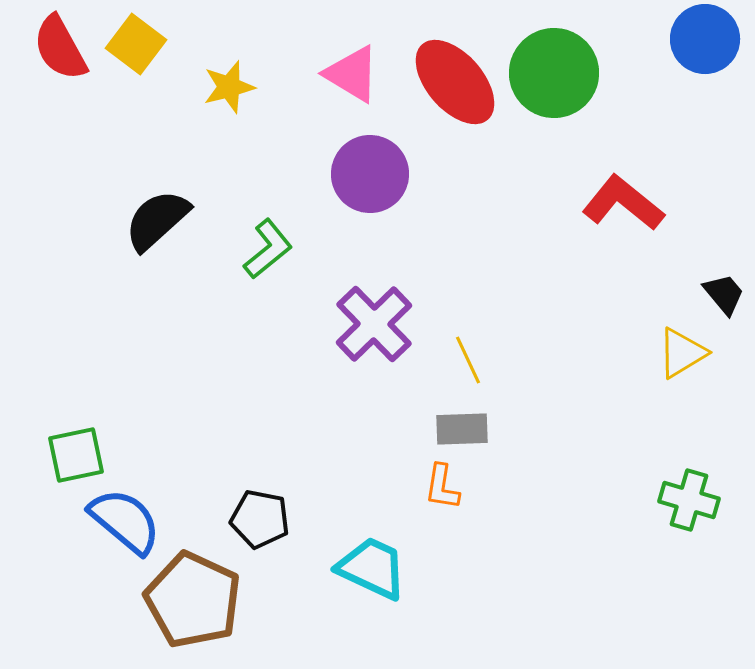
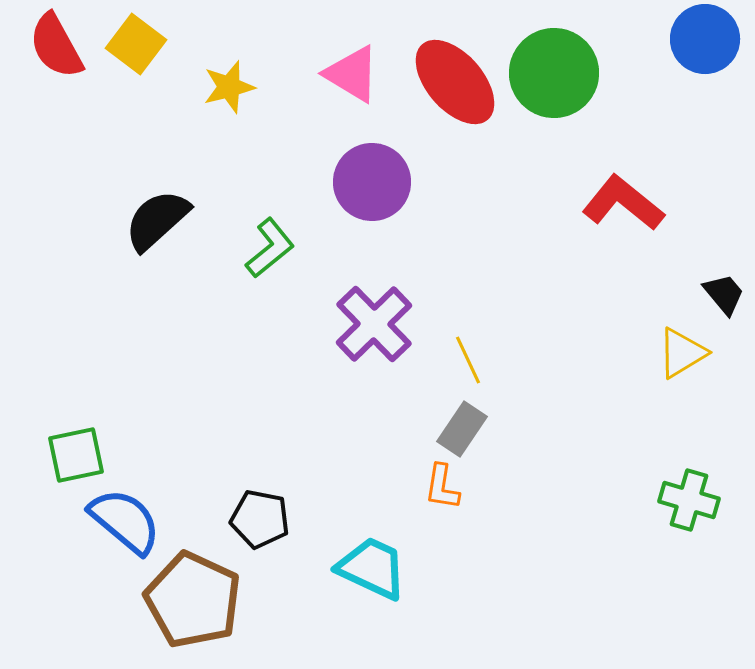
red semicircle: moved 4 px left, 2 px up
purple circle: moved 2 px right, 8 px down
green L-shape: moved 2 px right, 1 px up
gray rectangle: rotated 54 degrees counterclockwise
